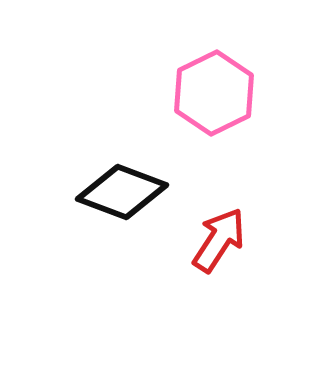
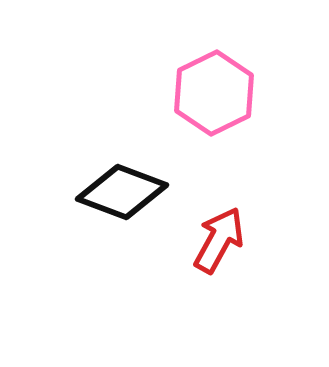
red arrow: rotated 4 degrees counterclockwise
